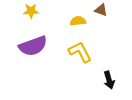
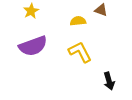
yellow star: rotated 28 degrees counterclockwise
black arrow: moved 1 px down
